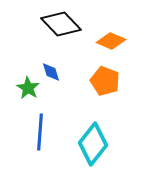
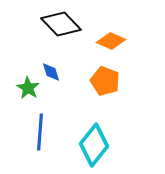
cyan diamond: moved 1 px right, 1 px down
